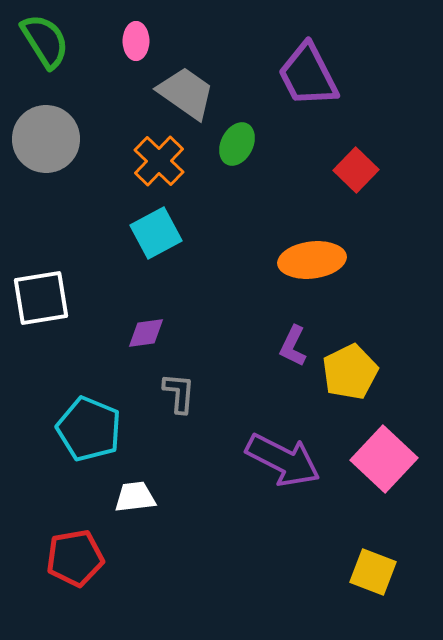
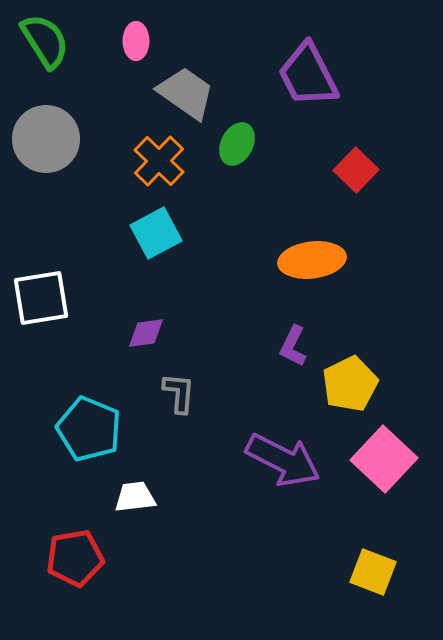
yellow pentagon: moved 12 px down
